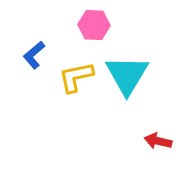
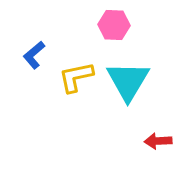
pink hexagon: moved 20 px right
cyan triangle: moved 1 px right, 6 px down
red arrow: rotated 16 degrees counterclockwise
